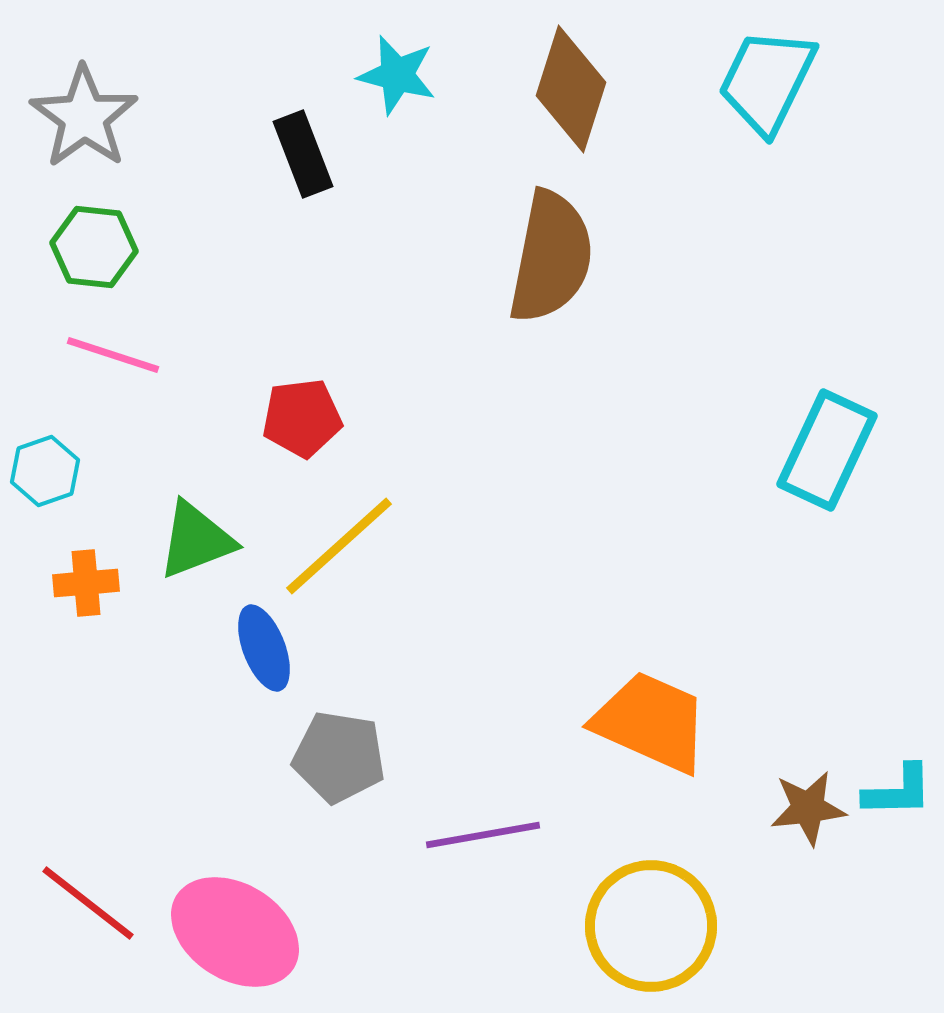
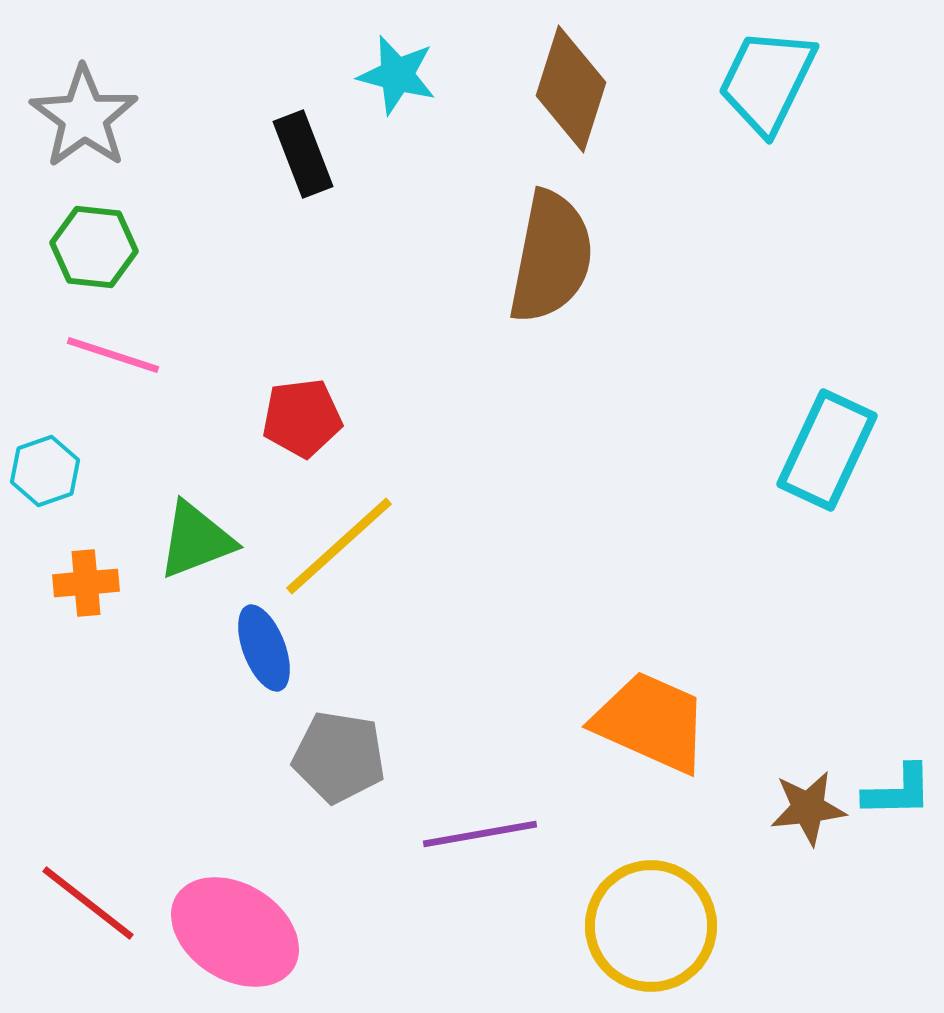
purple line: moved 3 px left, 1 px up
